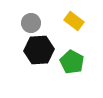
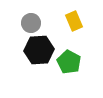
yellow rectangle: rotated 30 degrees clockwise
green pentagon: moved 3 px left
